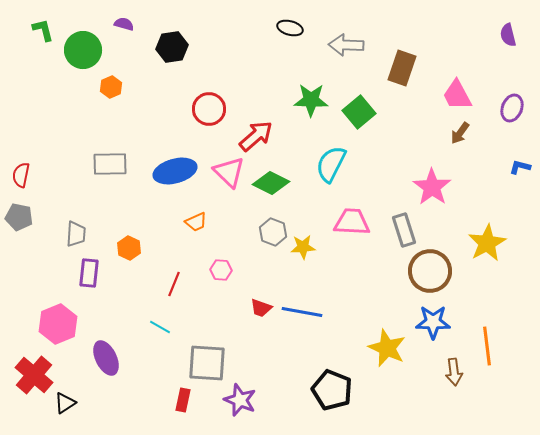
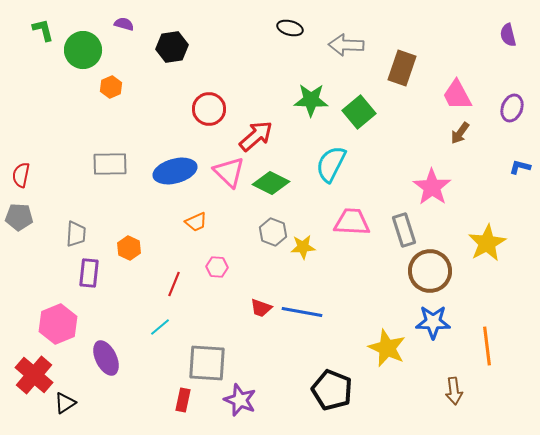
gray pentagon at (19, 217): rotated 8 degrees counterclockwise
pink hexagon at (221, 270): moved 4 px left, 3 px up
cyan line at (160, 327): rotated 70 degrees counterclockwise
brown arrow at (454, 372): moved 19 px down
